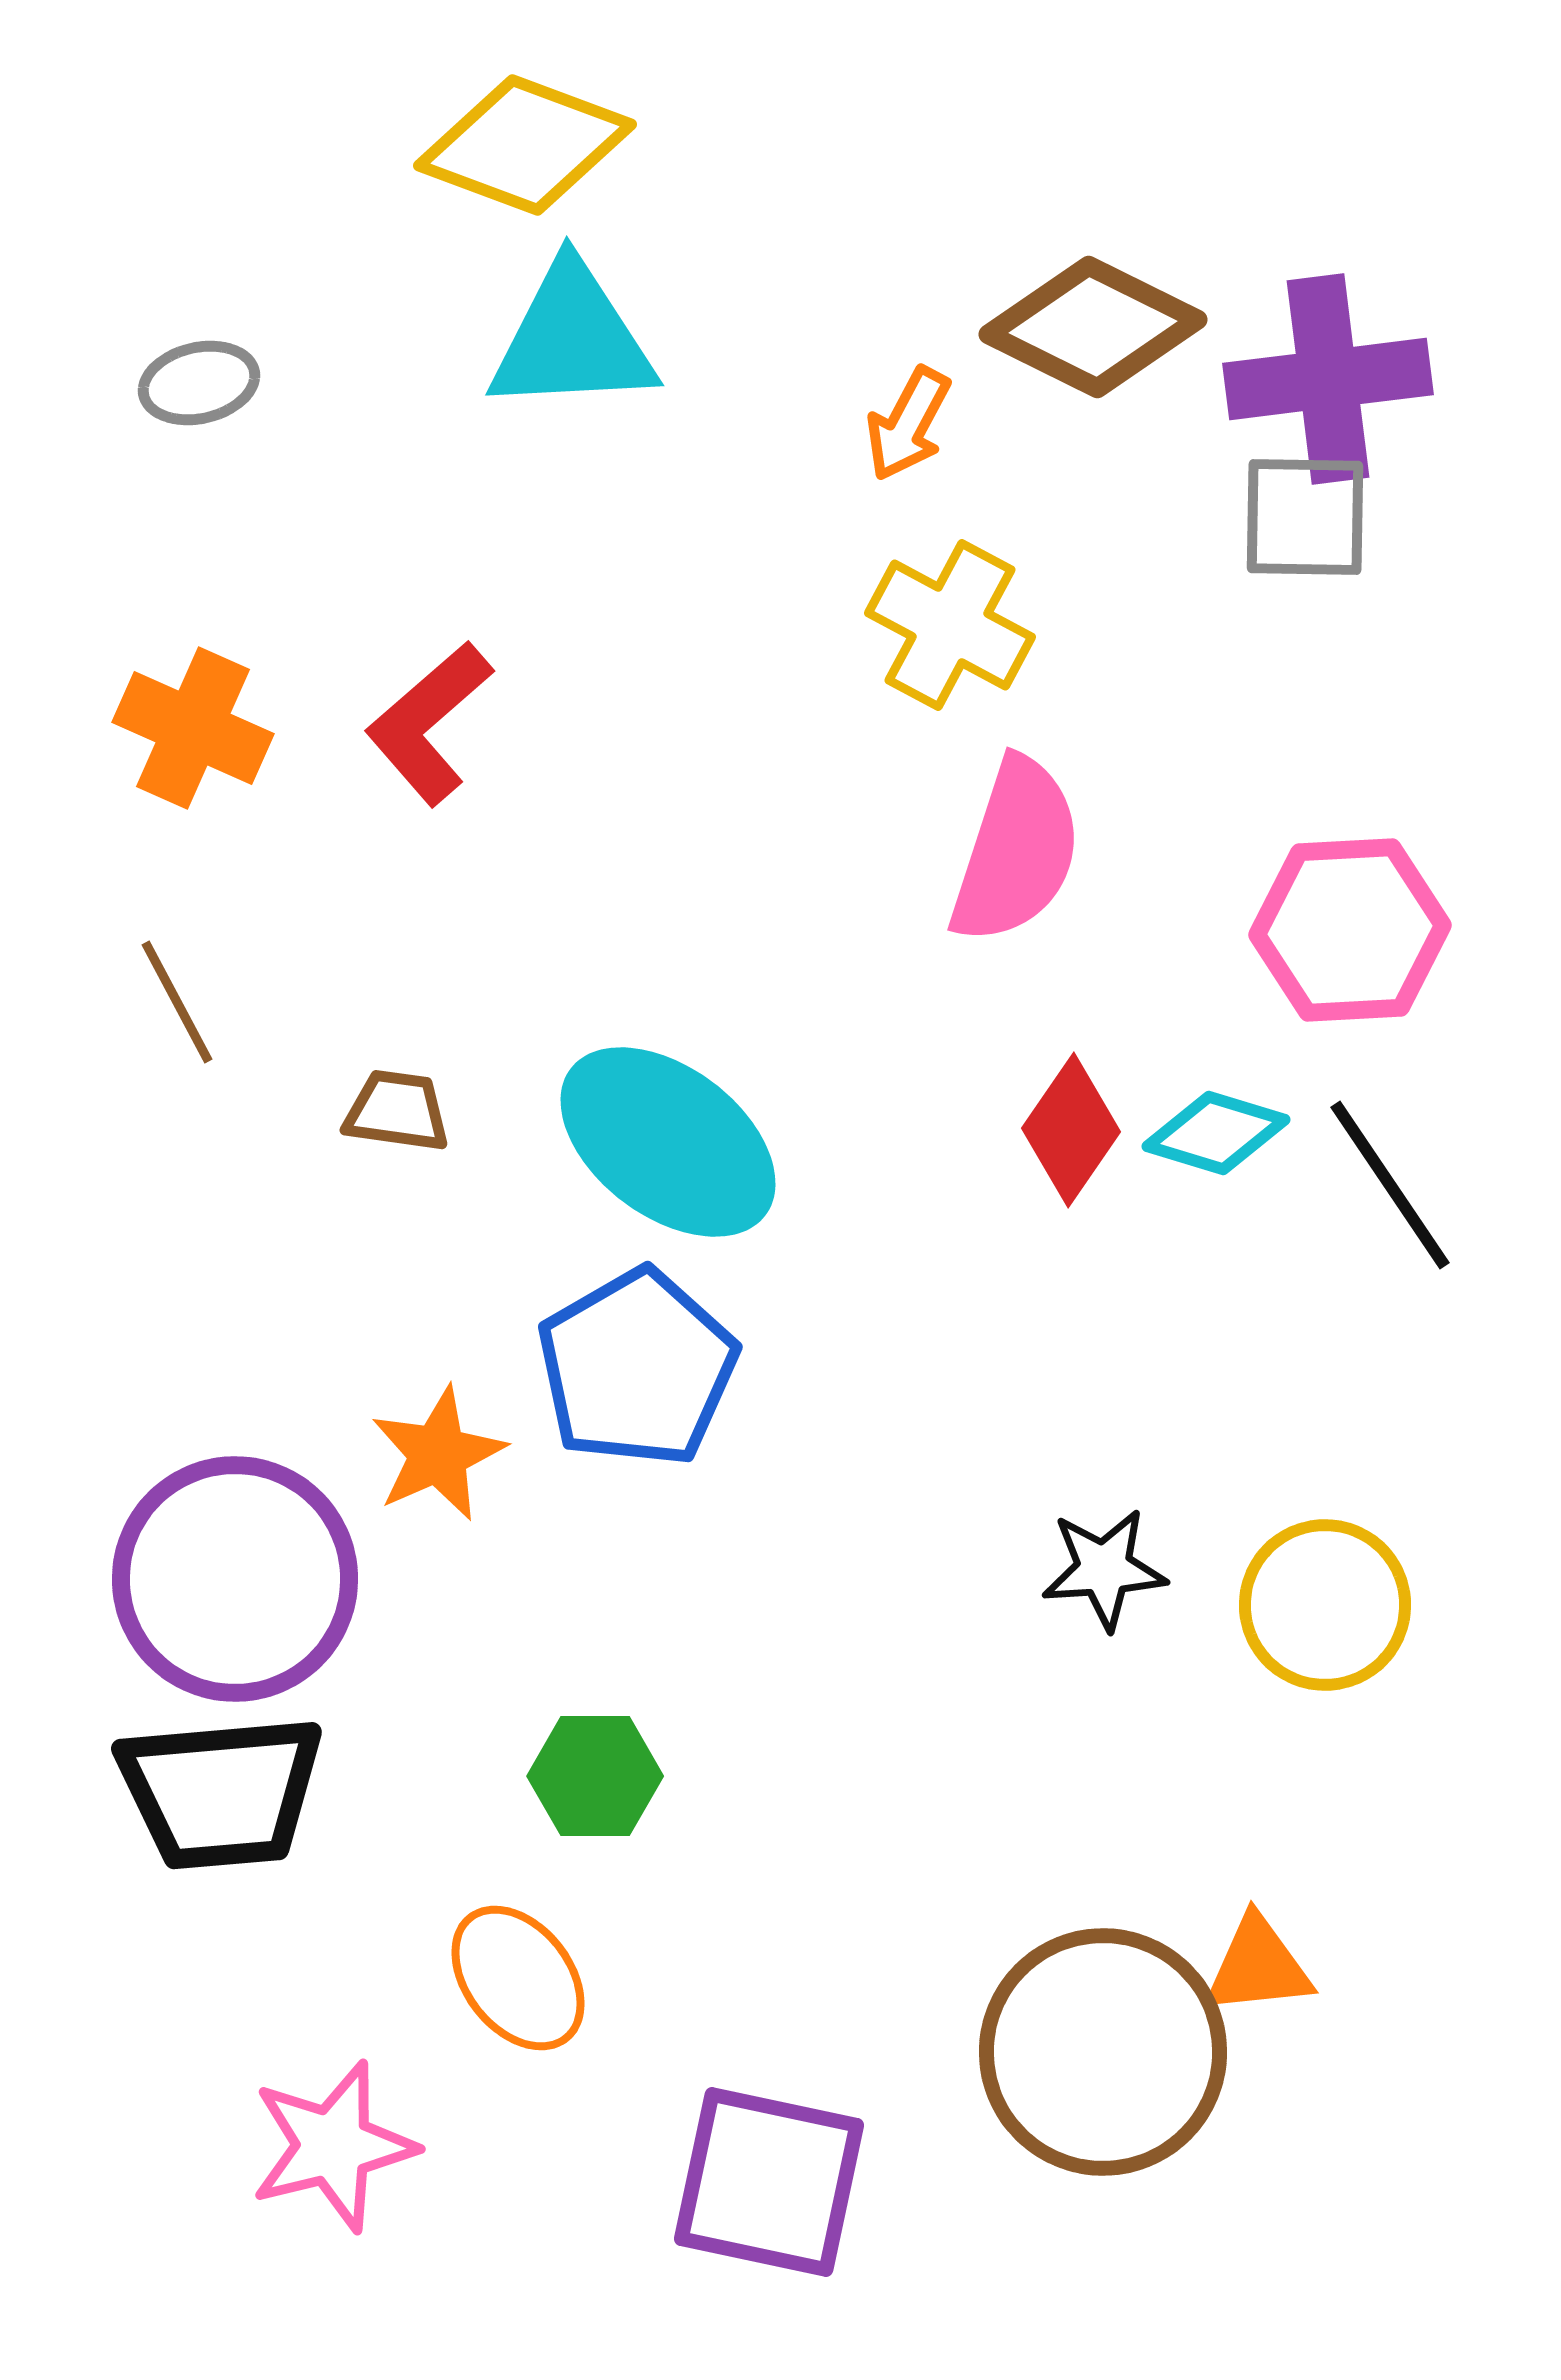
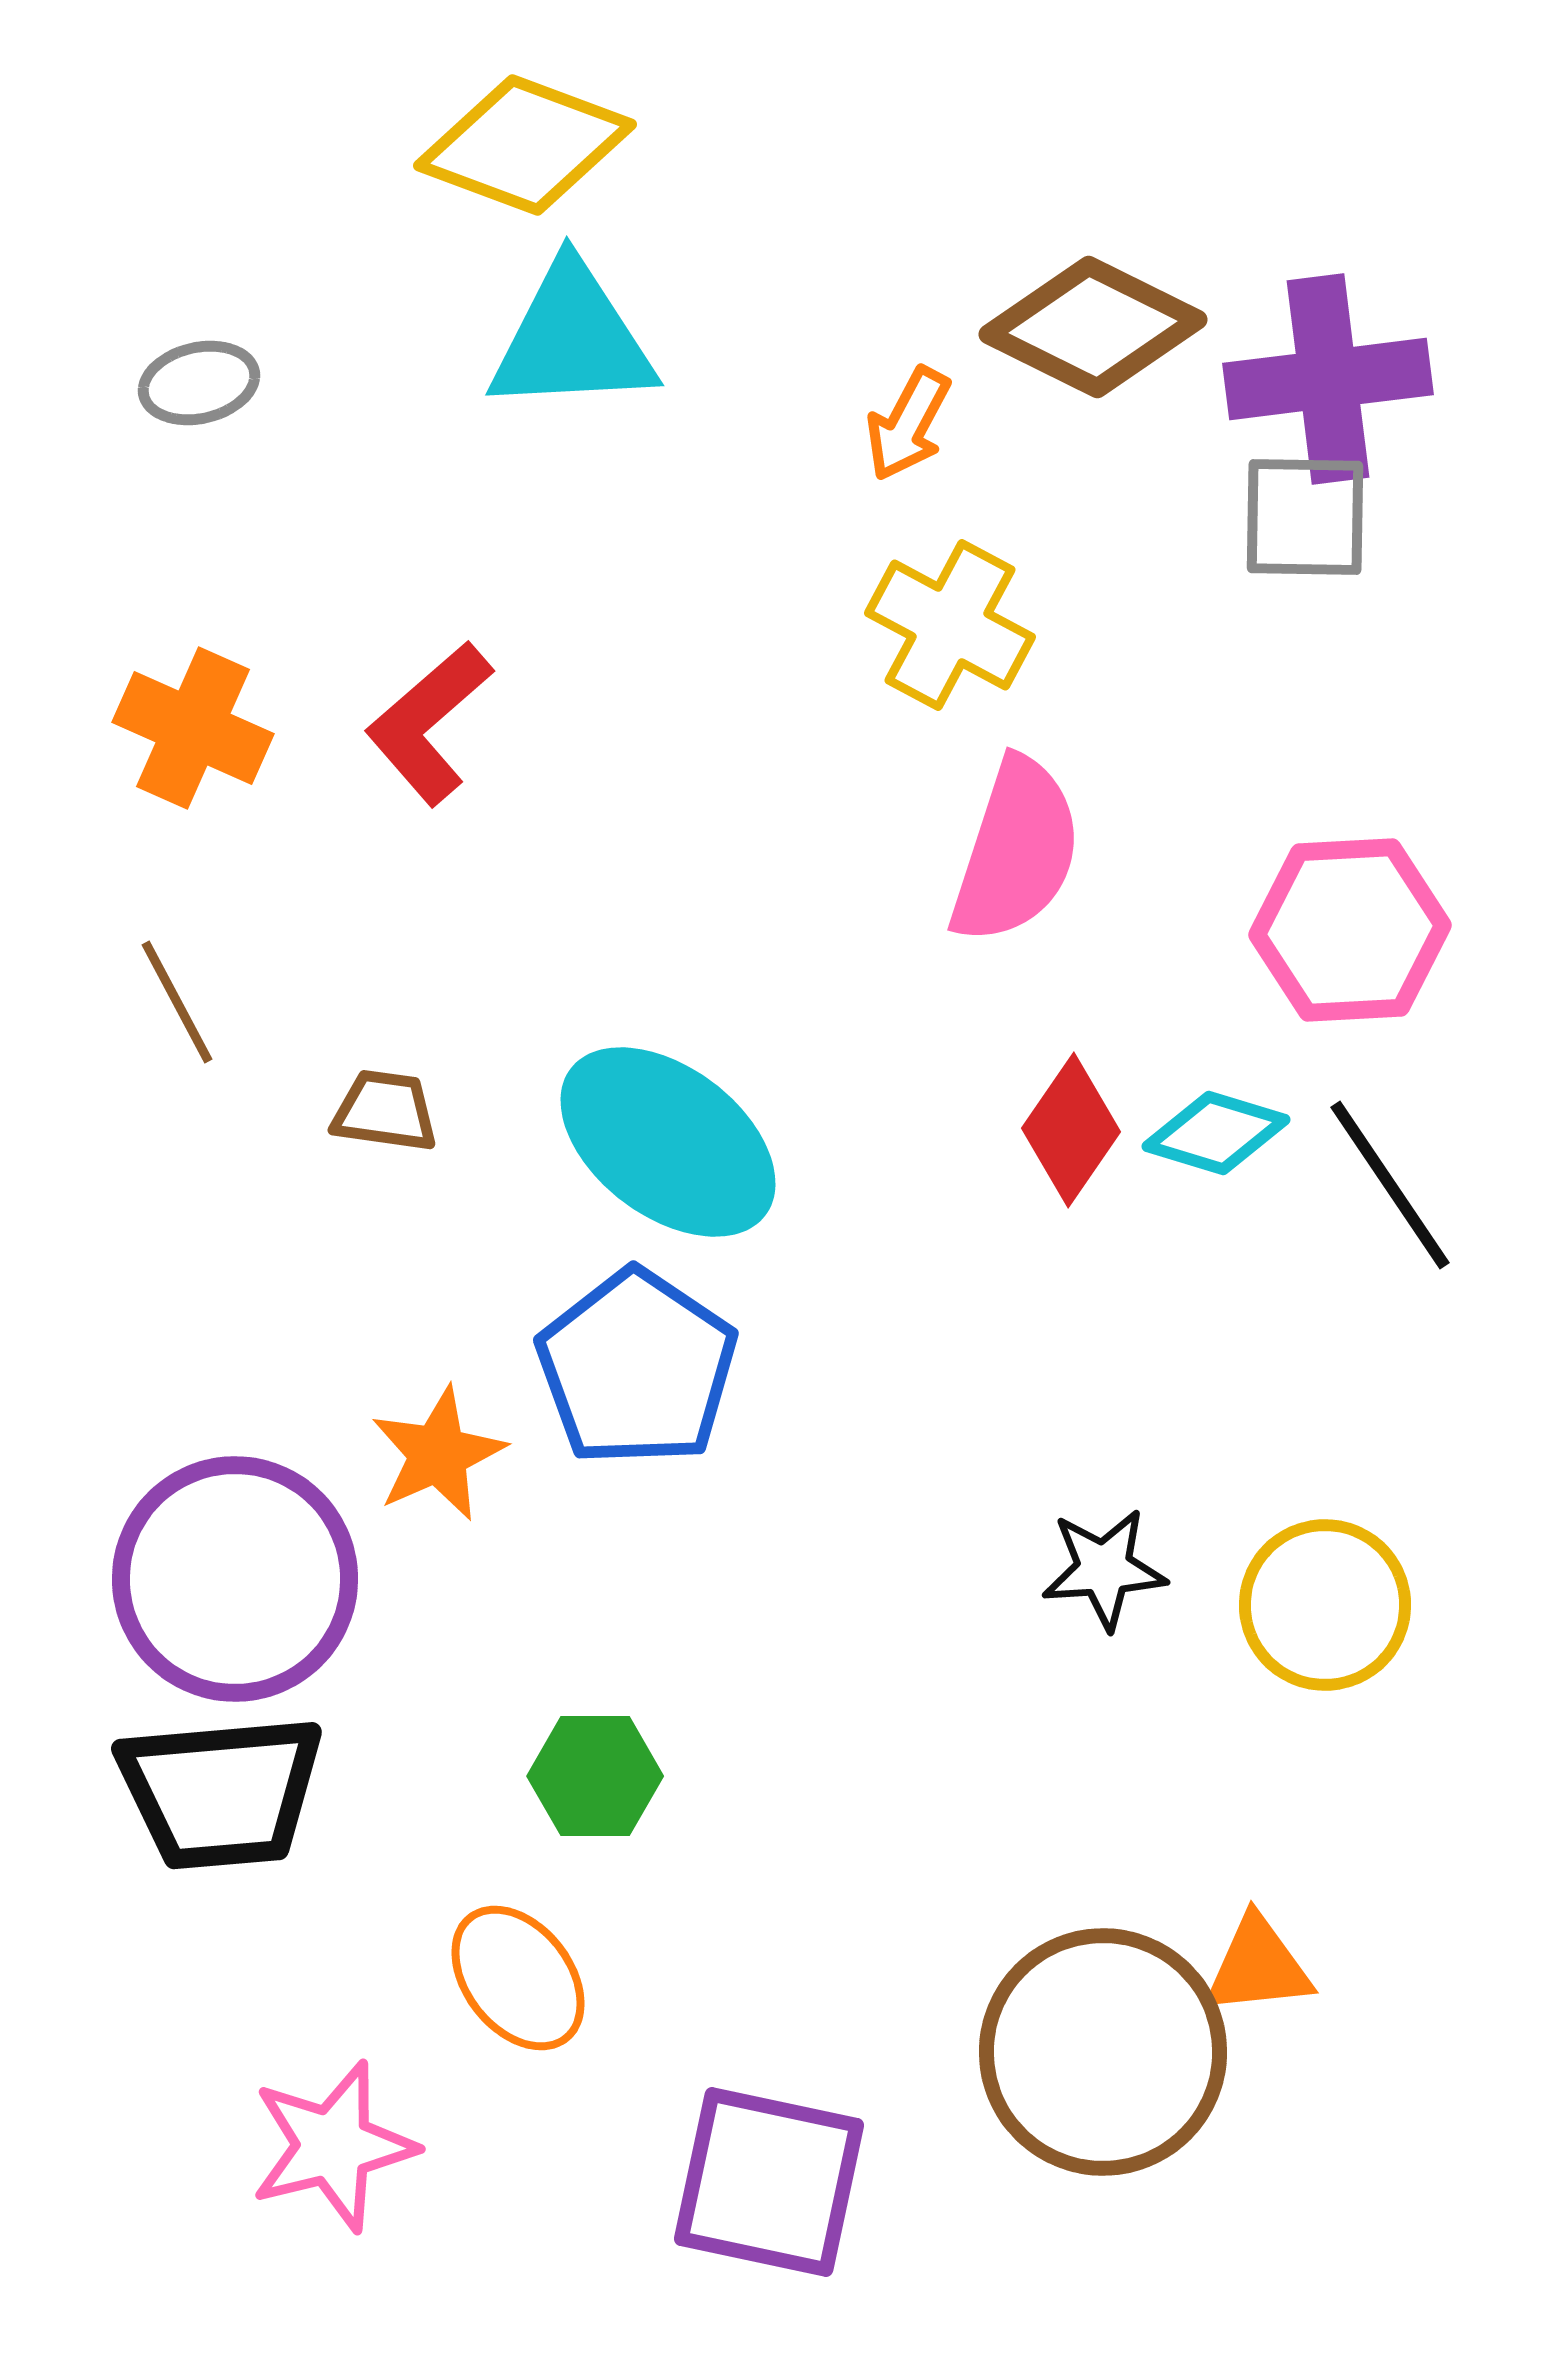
brown trapezoid: moved 12 px left
blue pentagon: rotated 8 degrees counterclockwise
